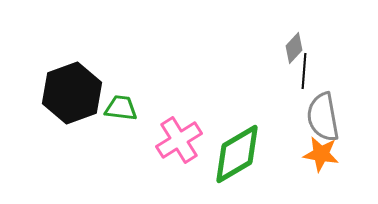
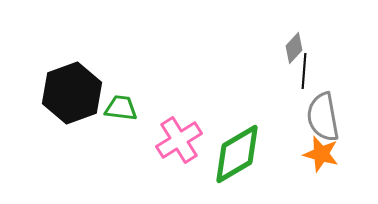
orange star: rotated 6 degrees clockwise
